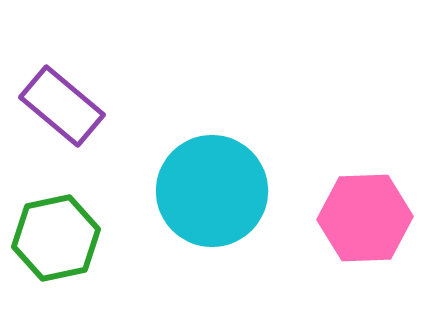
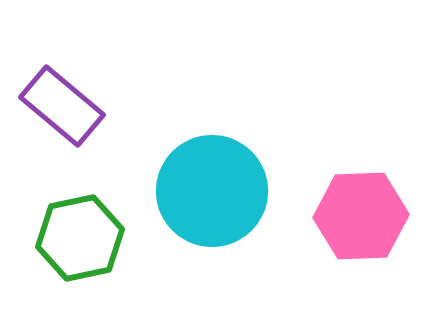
pink hexagon: moved 4 px left, 2 px up
green hexagon: moved 24 px right
